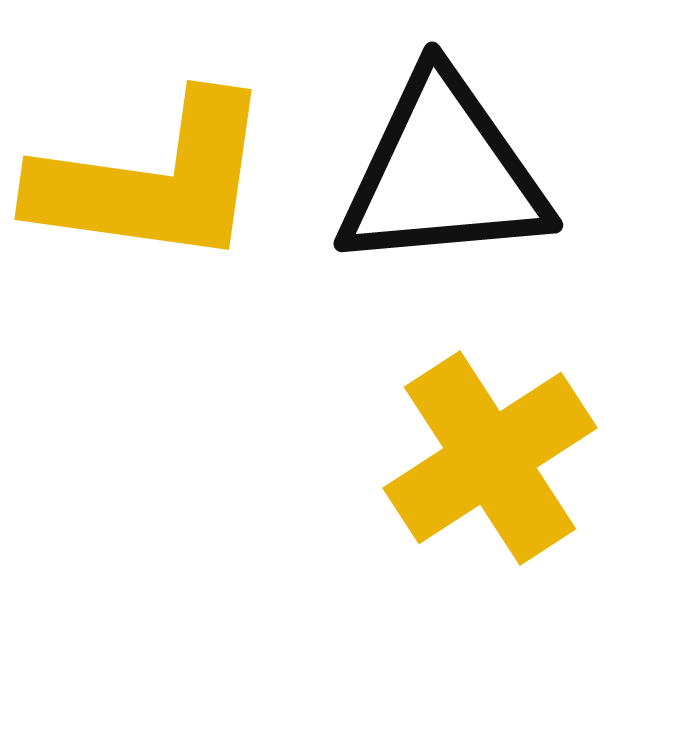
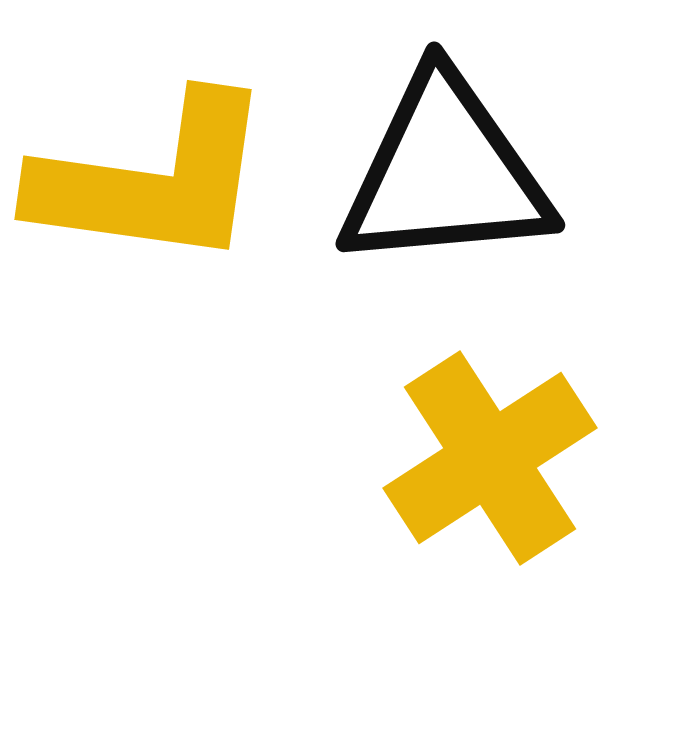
black triangle: moved 2 px right
